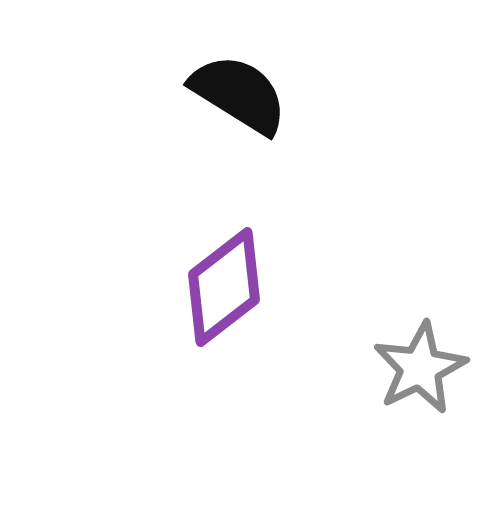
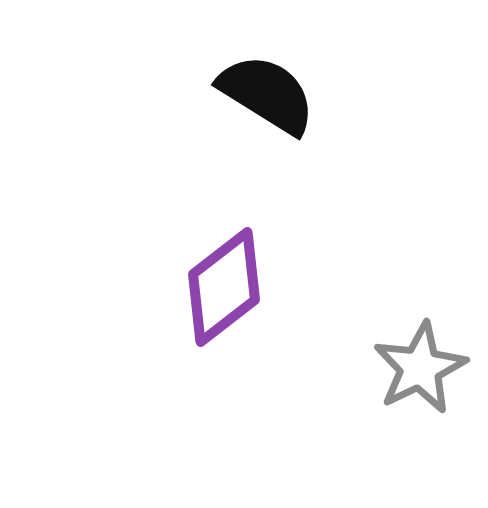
black semicircle: moved 28 px right
